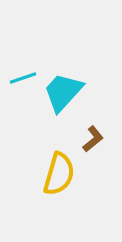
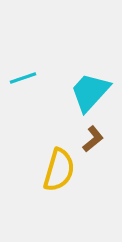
cyan trapezoid: moved 27 px right
yellow semicircle: moved 4 px up
